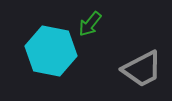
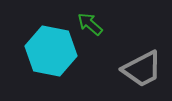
green arrow: rotated 92 degrees clockwise
